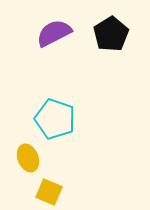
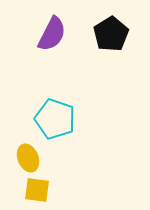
purple semicircle: moved 2 px left, 1 px down; rotated 144 degrees clockwise
yellow square: moved 12 px left, 2 px up; rotated 16 degrees counterclockwise
